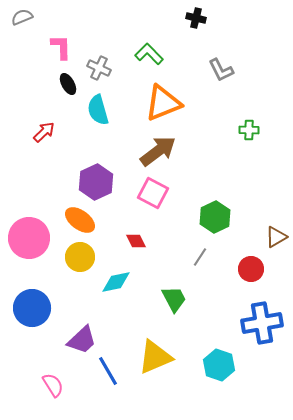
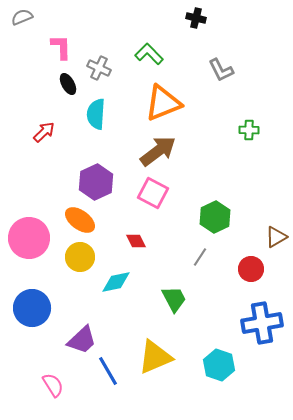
cyan semicircle: moved 2 px left, 4 px down; rotated 20 degrees clockwise
